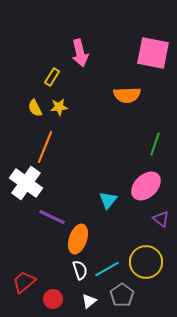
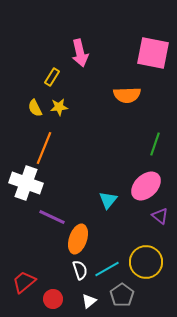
orange line: moved 1 px left, 1 px down
white cross: rotated 16 degrees counterclockwise
purple triangle: moved 1 px left, 3 px up
